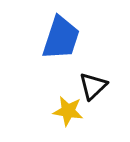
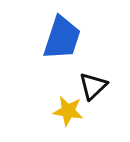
blue trapezoid: moved 1 px right
